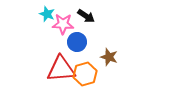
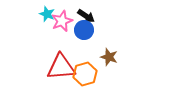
pink star: moved 1 px left, 3 px up; rotated 25 degrees counterclockwise
blue circle: moved 7 px right, 12 px up
red triangle: moved 2 px up
